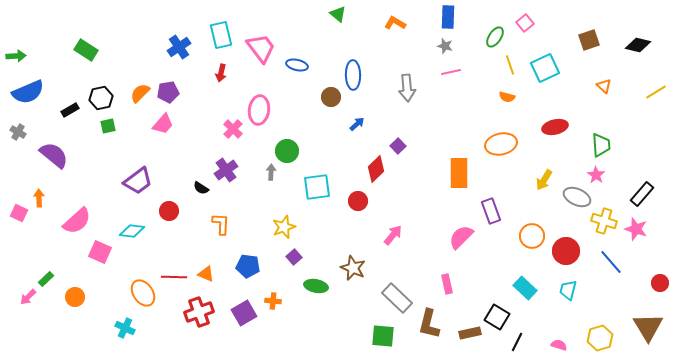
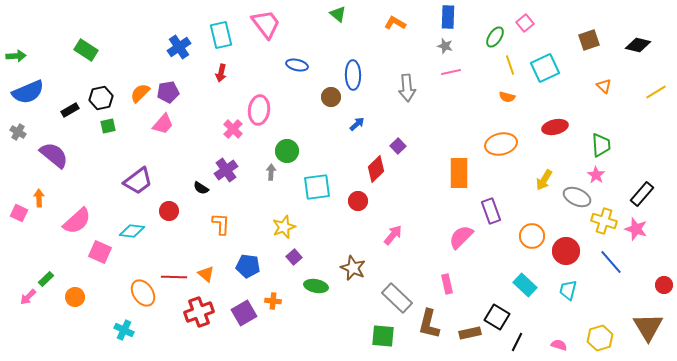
pink trapezoid at (261, 48): moved 5 px right, 24 px up
orange triangle at (206, 274): rotated 18 degrees clockwise
red circle at (660, 283): moved 4 px right, 2 px down
cyan rectangle at (525, 288): moved 3 px up
cyan cross at (125, 328): moved 1 px left, 2 px down
